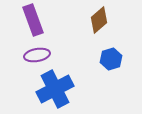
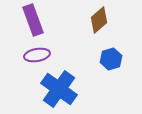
blue cross: moved 4 px right; rotated 27 degrees counterclockwise
